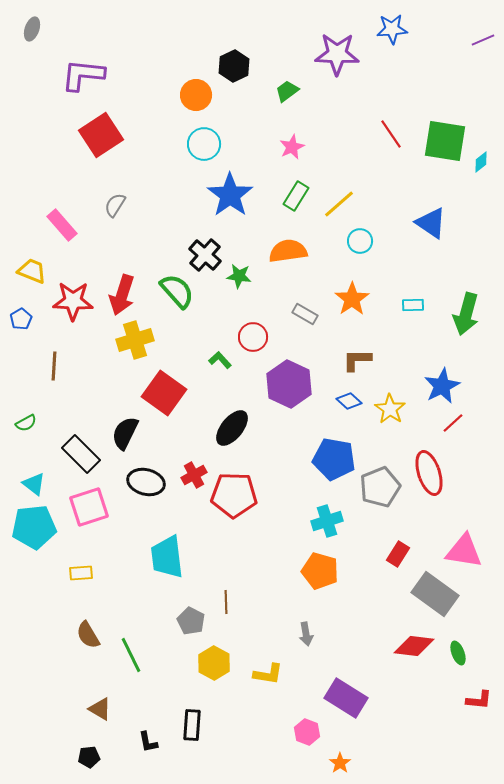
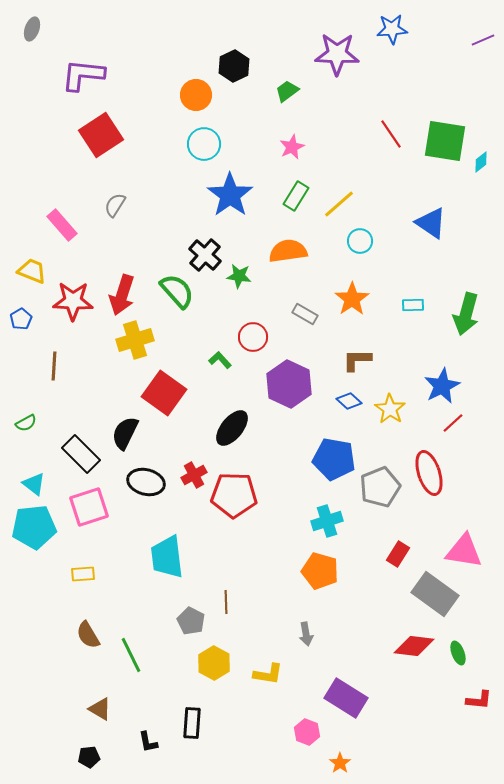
yellow rectangle at (81, 573): moved 2 px right, 1 px down
black rectangle at (192, 725): moved 2 px up
